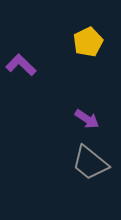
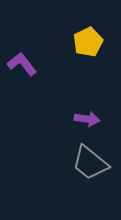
purple L-shape: moved 1 px right, 1 px up; rotated 8 degrees clockwise
purple arrow: rotated 25 degrees counterclockwise
